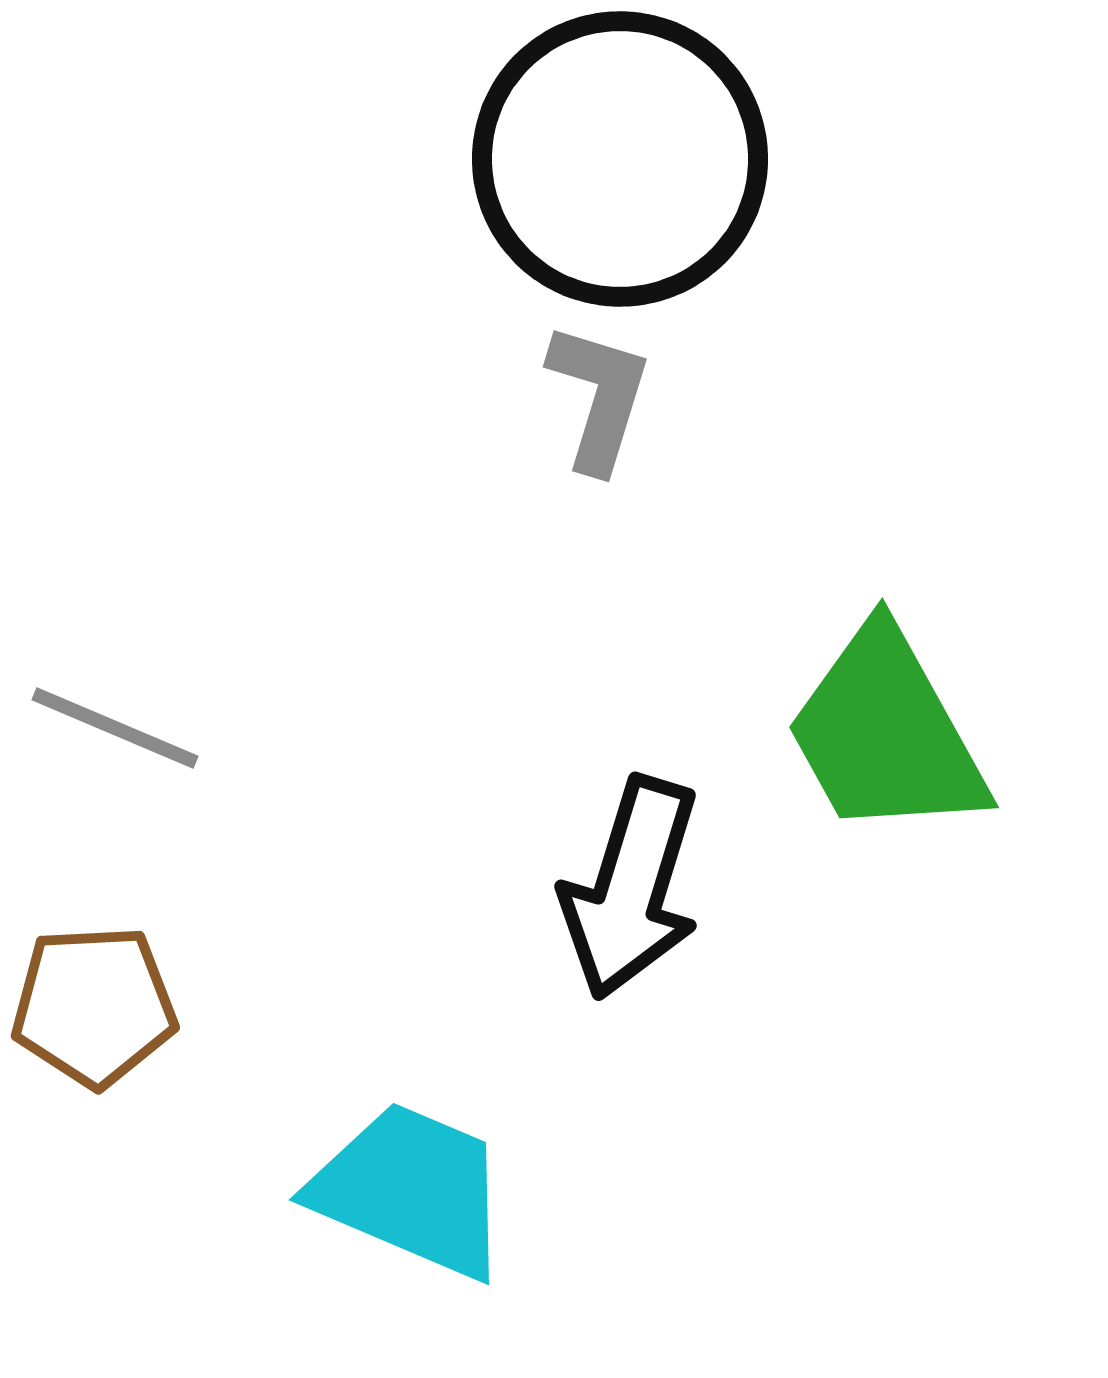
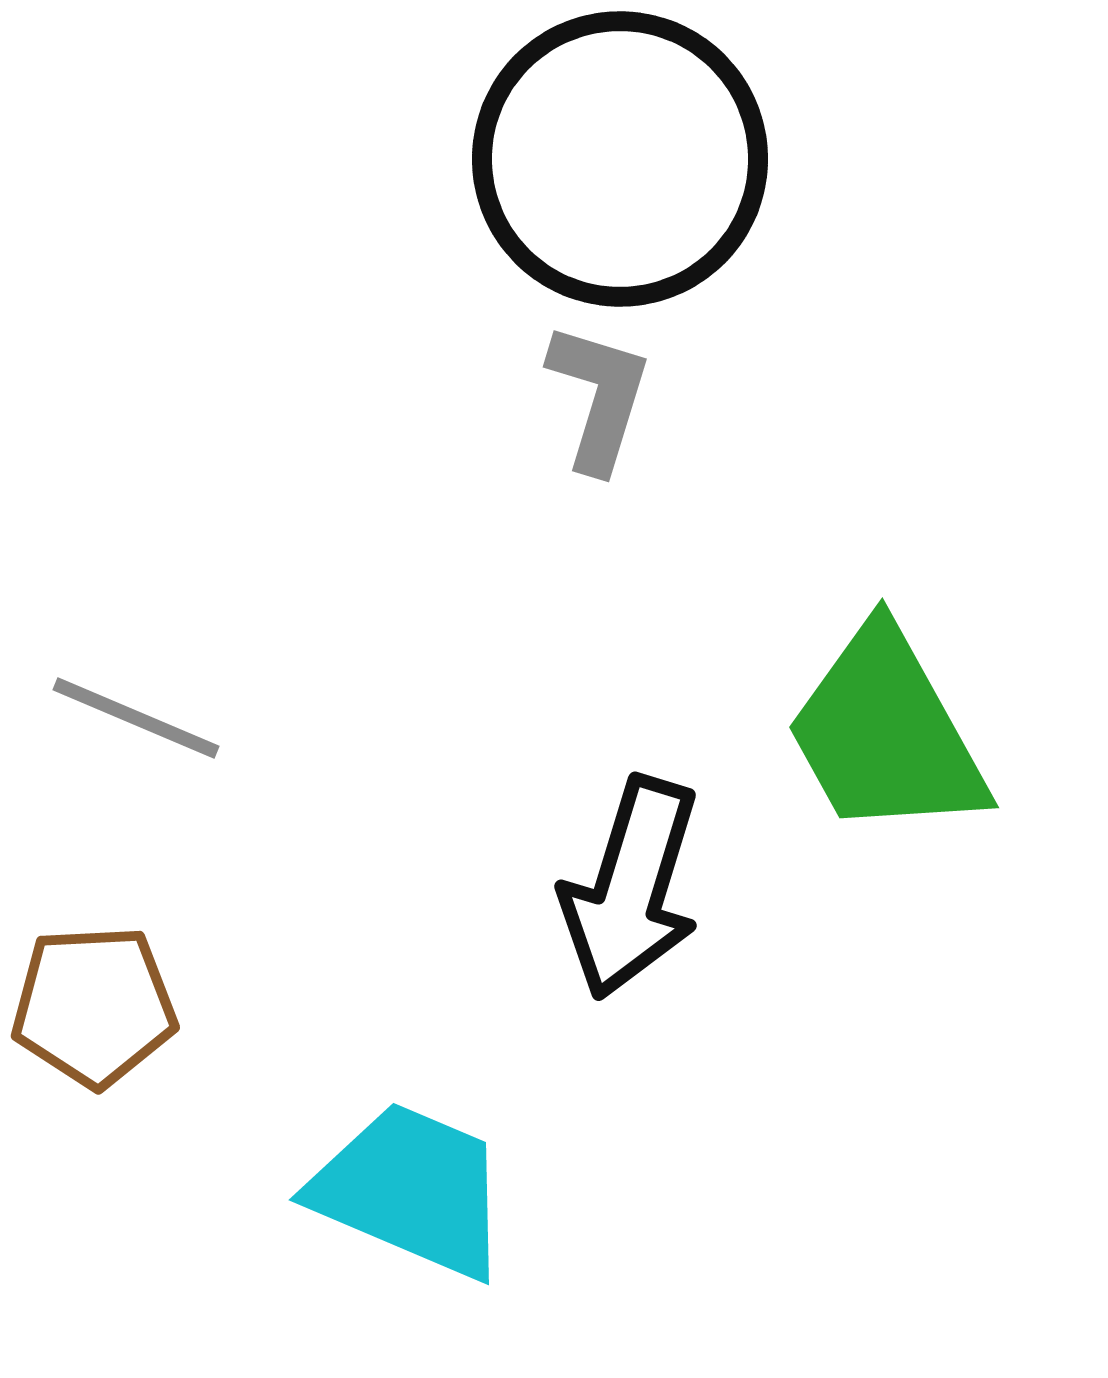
gray line: moved 21 px right, 10 px up
